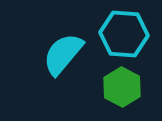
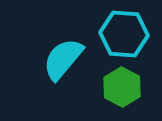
cyan semicircle: moved 5 px down
